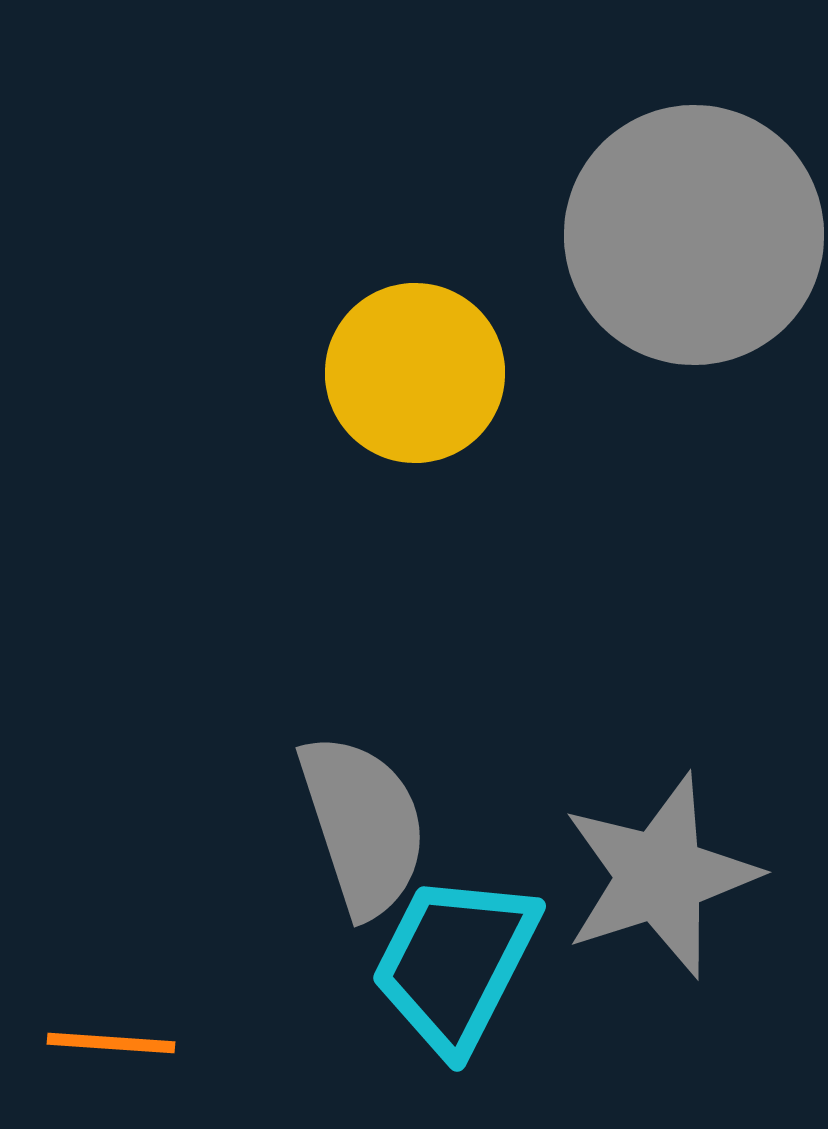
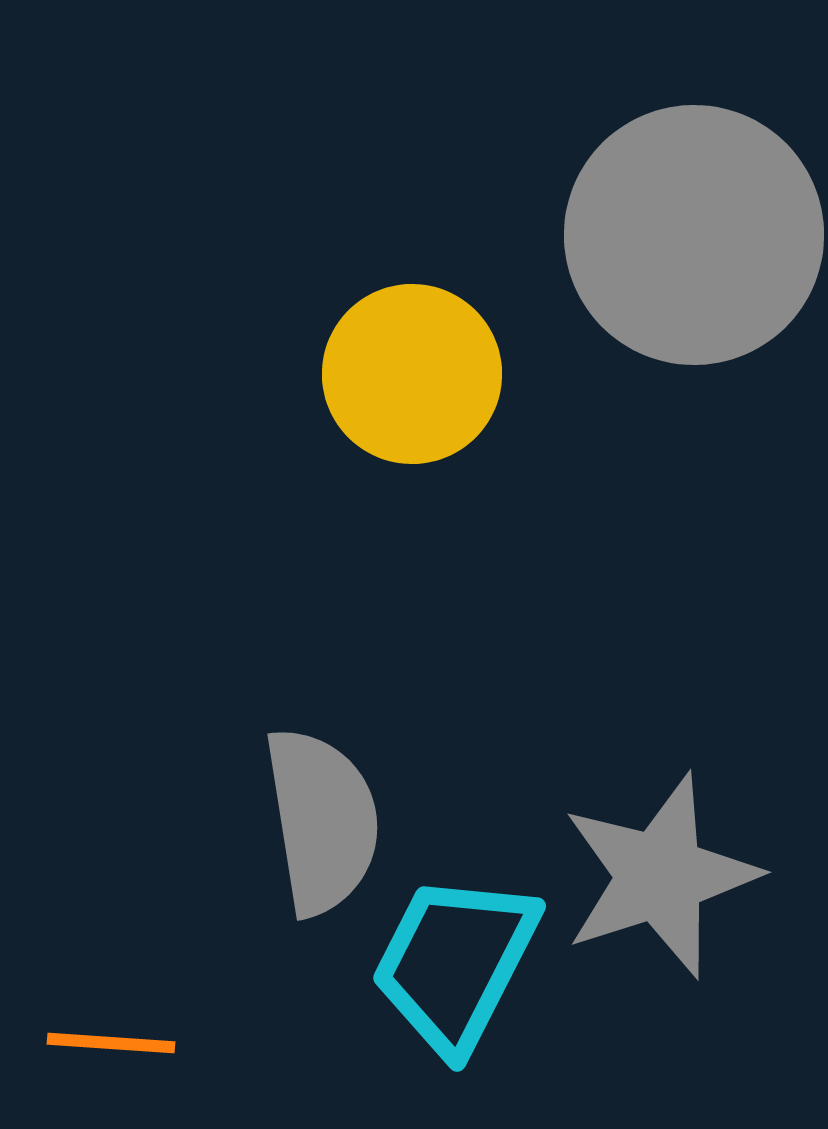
yellow circle: moved 3 px left, 1 px down
gray semicircle: moved 41 px left, 4 px up; rotated 9 degrees clockwise
